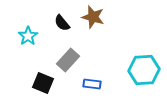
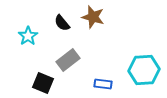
gray rectangle: rotated 10 degrees clockwise
blue rectangle: moved 11 px right
